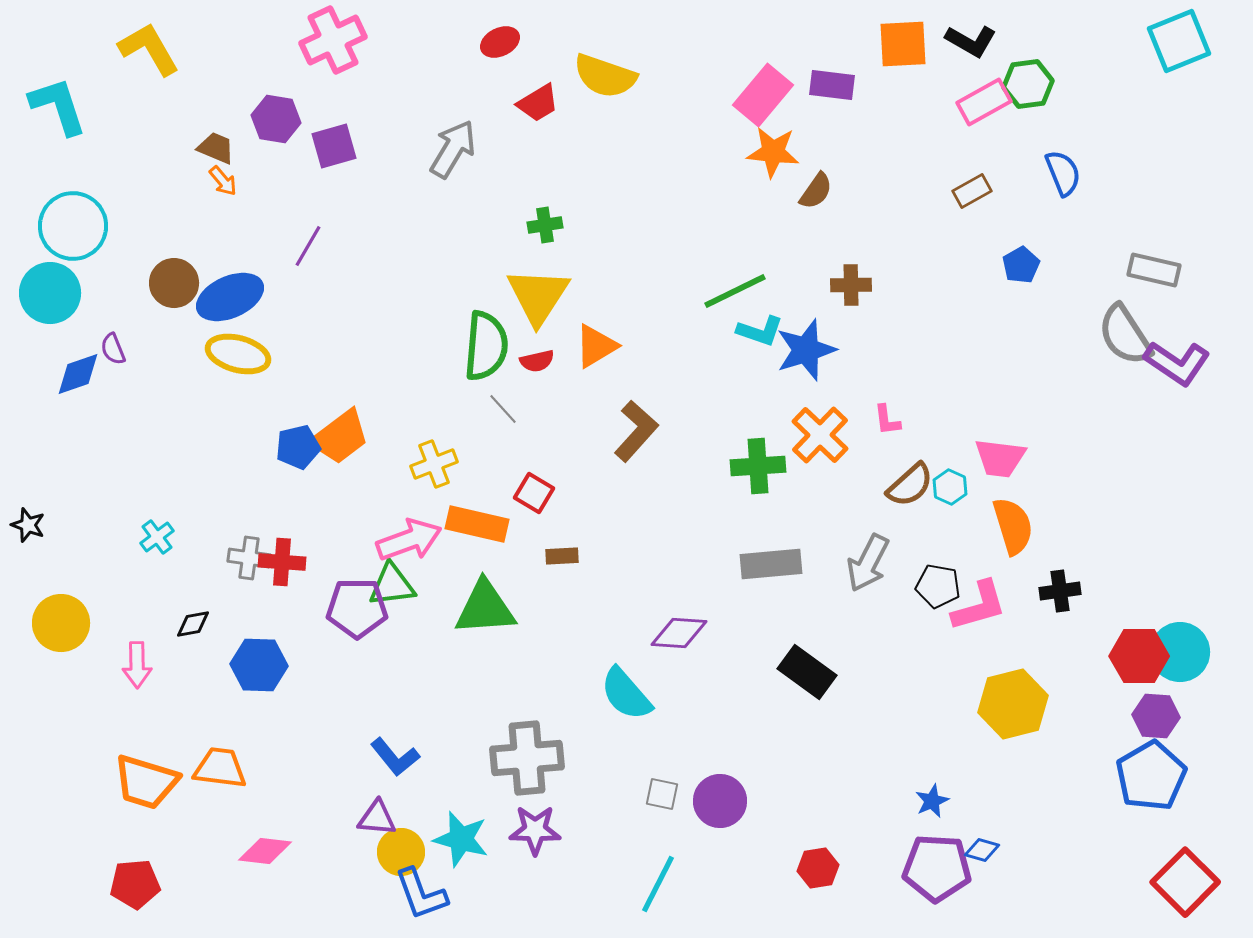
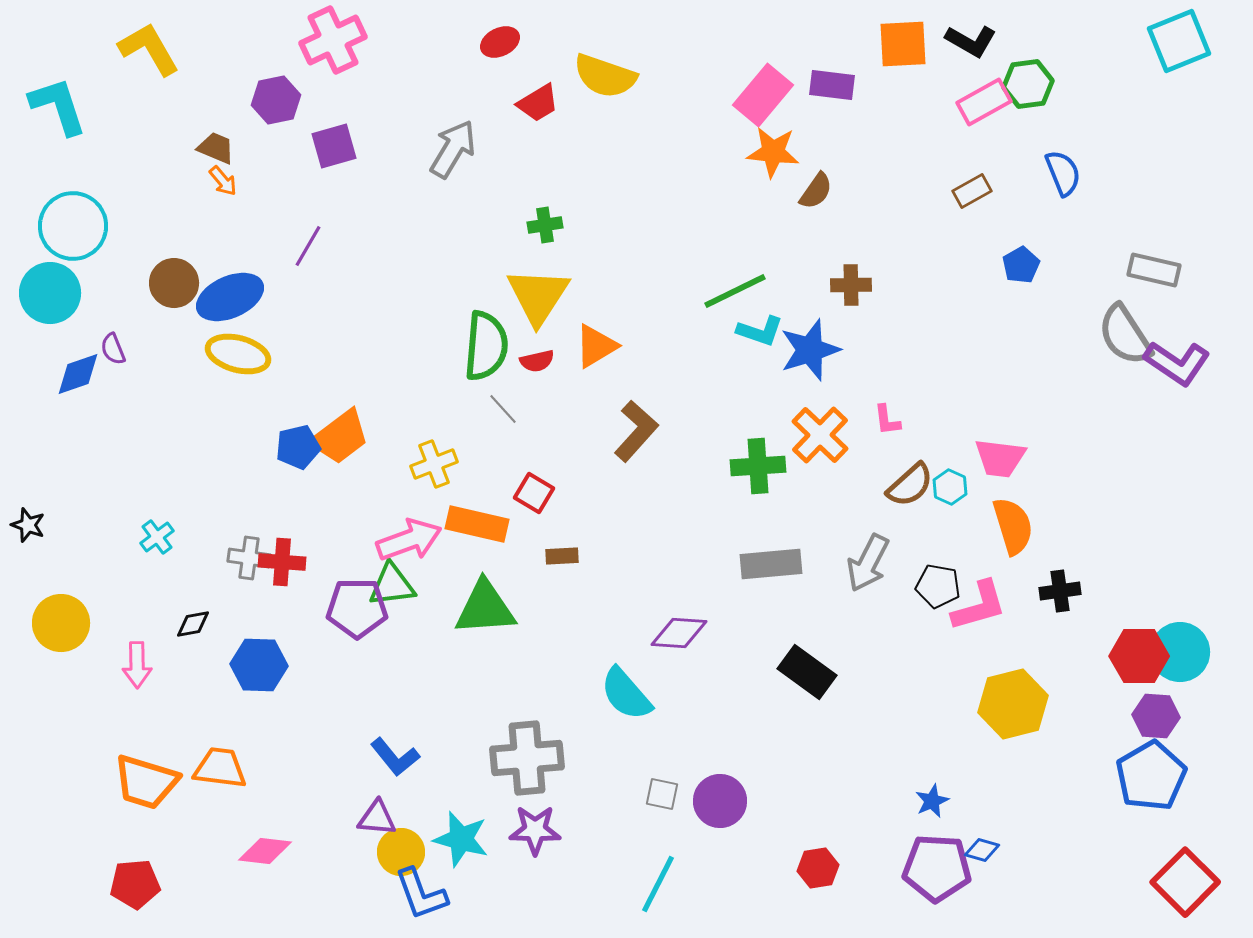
purple hexagon at (276, 119): moved 19 px up; rotated 21 degrees counterclockwise
blue star at (806, 350): moved 4 px right
